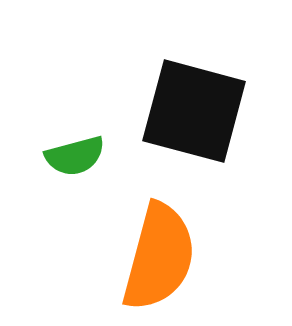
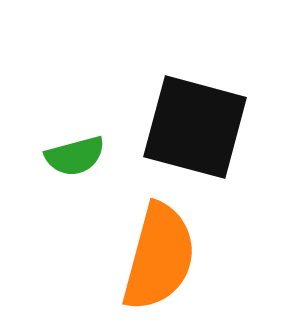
black square: moved 1 px right, 16 px down
